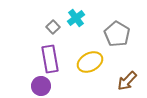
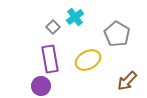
cyan cross: moved 1 px left, 1 px up
yellow ellipse: moved 2 px left, 2 px up
